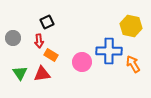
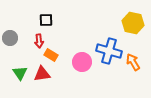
black square: moved 1 px left, 2 px up; rotated 24 degrees clockwise
yellow hexagon: moved 2 px right, 3 px up
gray circle: moved 3 px left
blue cross: rotated 15 degrees clockwise
orange arrow: moved 2 px up
